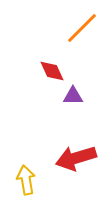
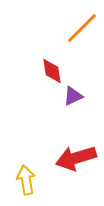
red diamond: rotated 16 degrees clockwise
purple triangle: rotated 25 degrees counterclockwise
